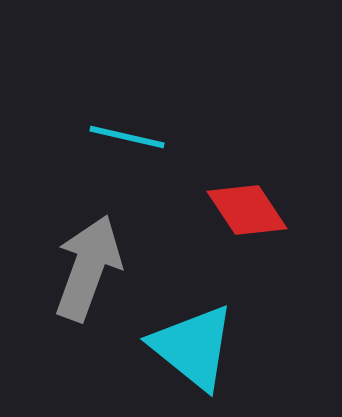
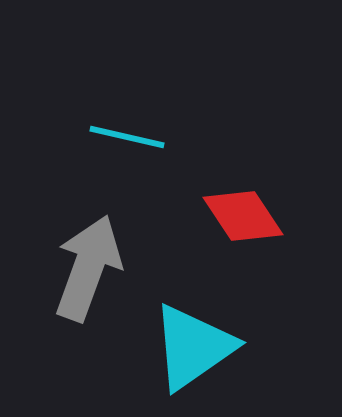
red diamond: moved 4 px left, 6 px down
cyan triangle: rotated 46 degrees clockwise
